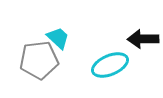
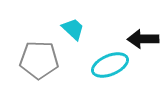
cyan trapezoid: moved 15 px right, 9 px up
gray pentagon: rotated 9 degrees clockwise
